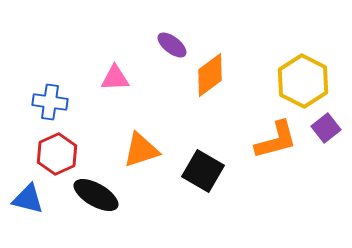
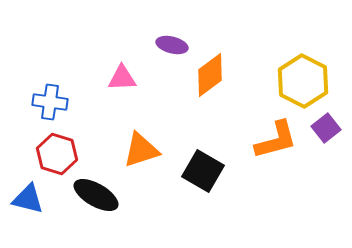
purple ellipse: rotated 24 degrees counterclockwise
pink triangle: moved 7 px right
red hexagon: rotated 18 degrees counterclockwise
